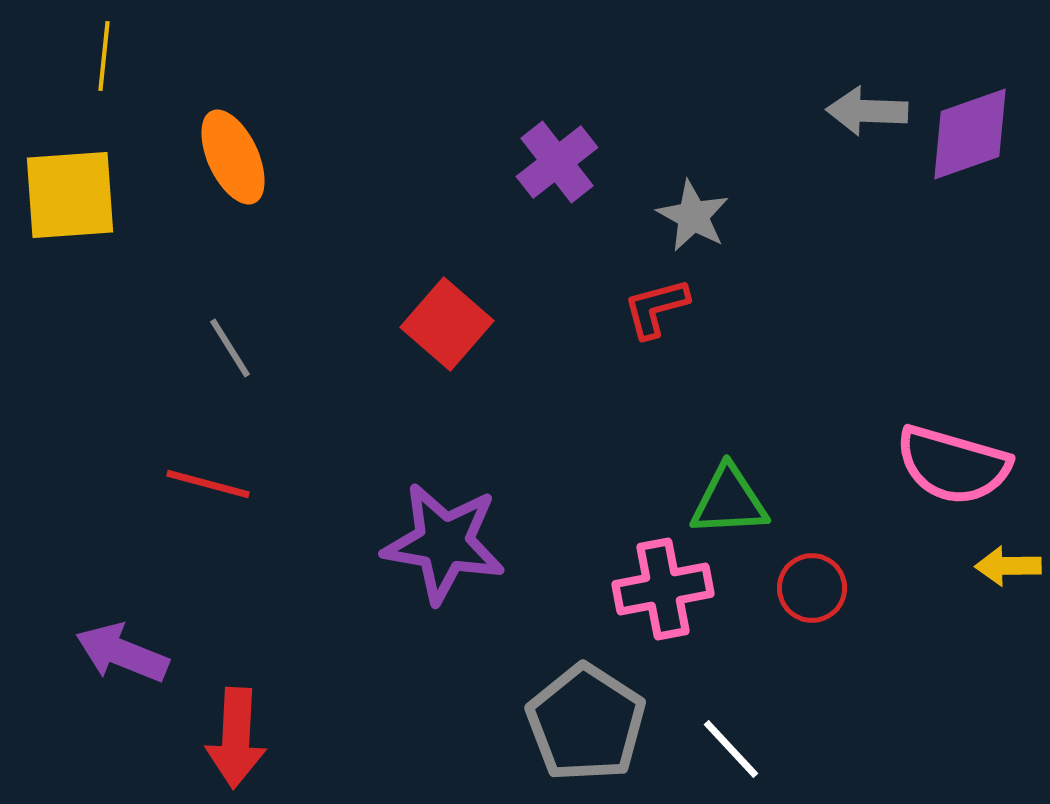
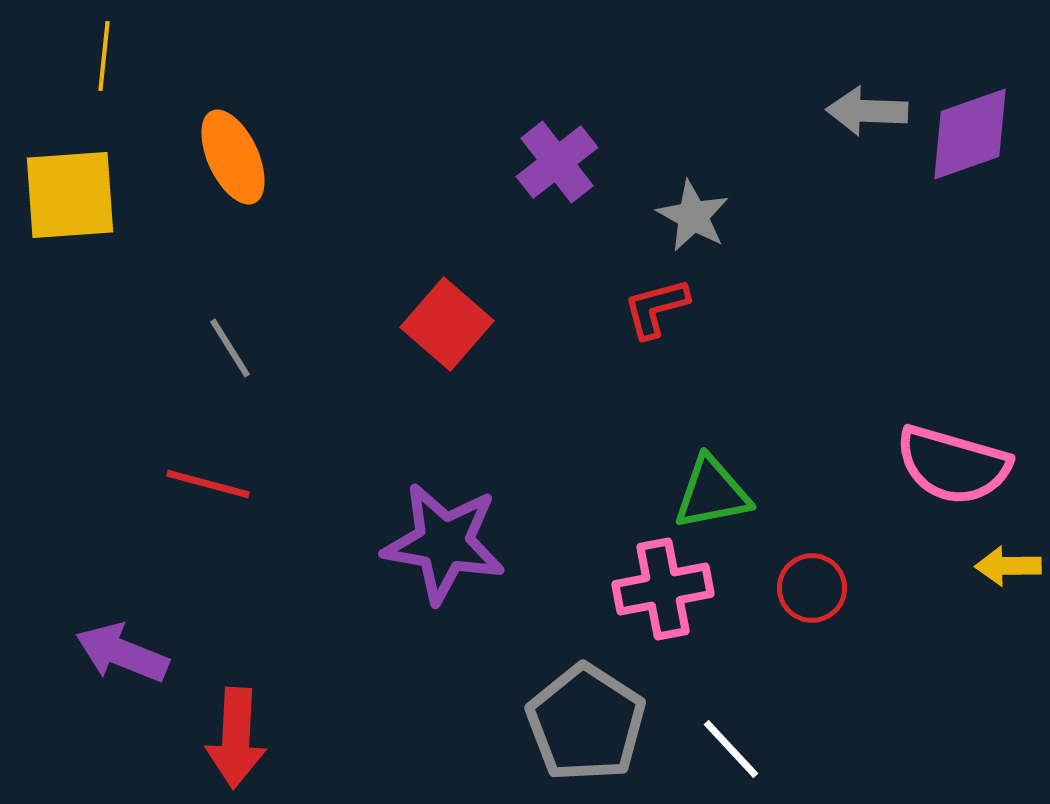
green triangle: moved 17 px left, 8 px up; rotated 8 degrees counterclockwise
